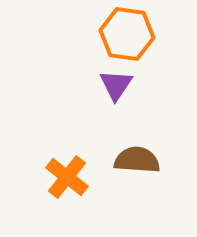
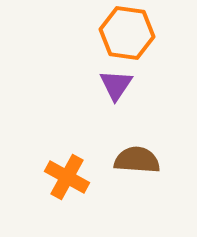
orange hexagon: moved 1 px up
orange cross: rotated 9 degrees counterclockwise
